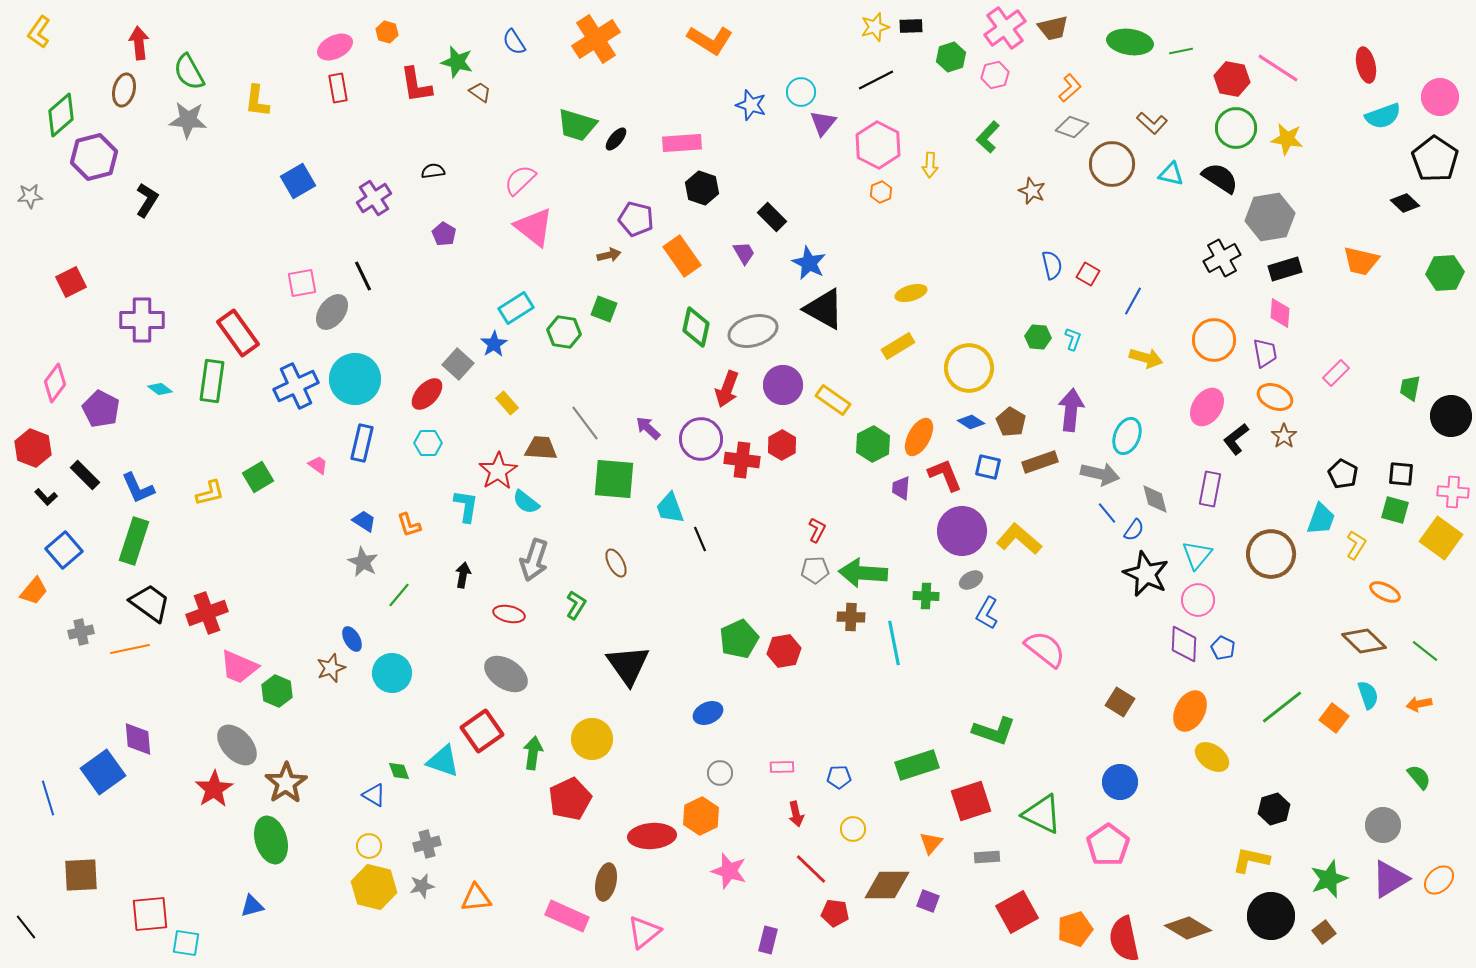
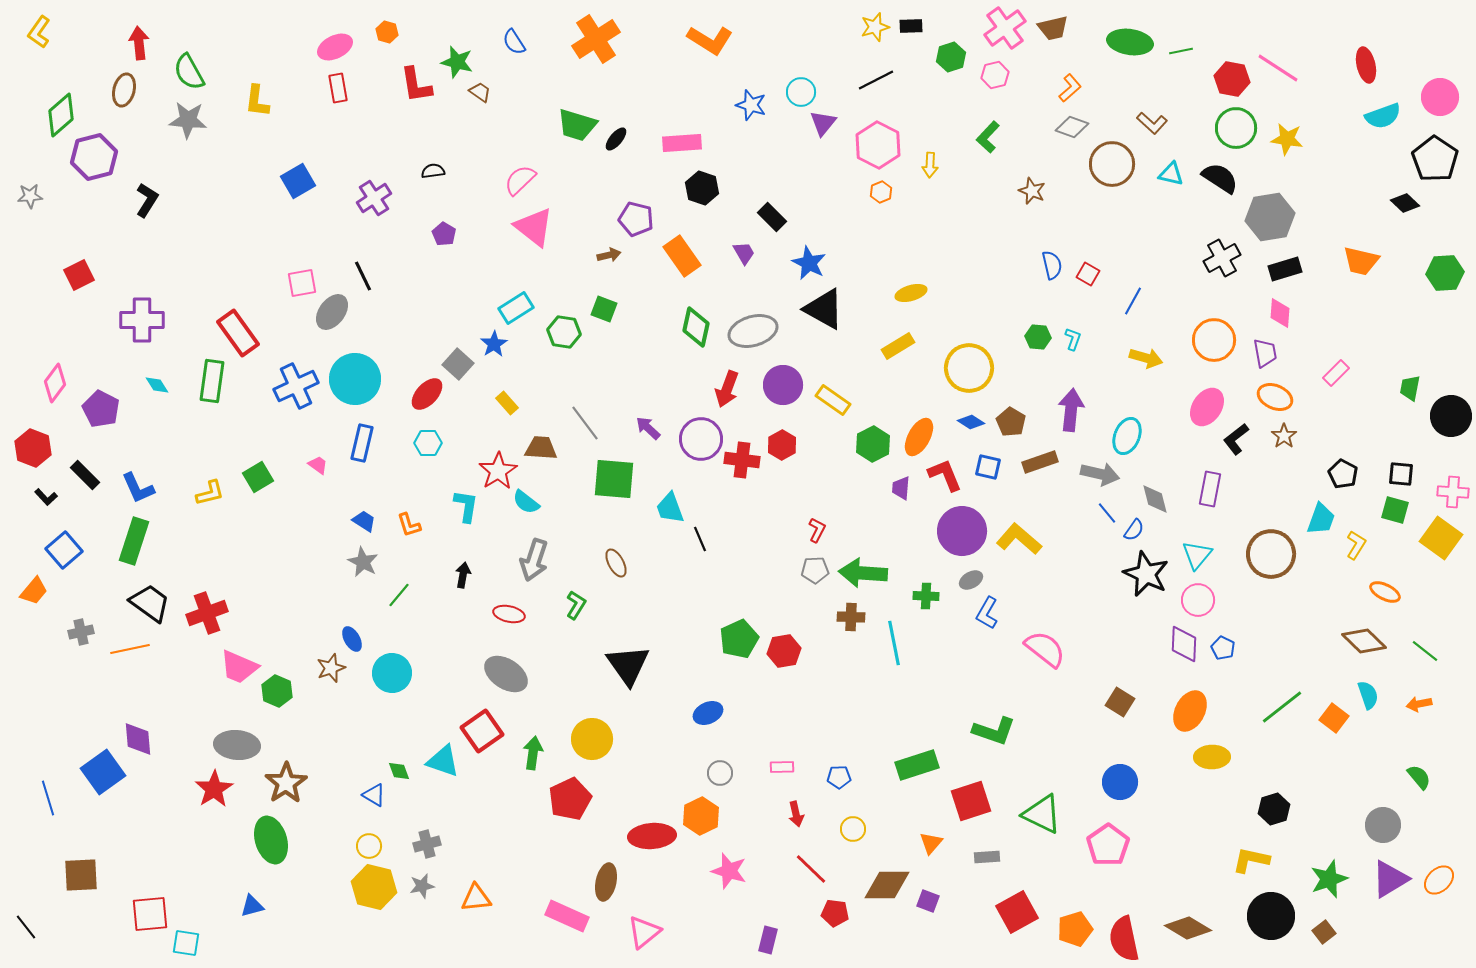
red square at (71, 282): moved 8 px right, 7 px up
cyan diamond at (160, 389): moved 3 px left, 4 px up; rotated 20 degrees clockwise
gray ellipse at (237, 745): rotated 42 degrees counterclockwise
yellow ellipse at (1212, 757): rotated 36 degrees counterclockwise
